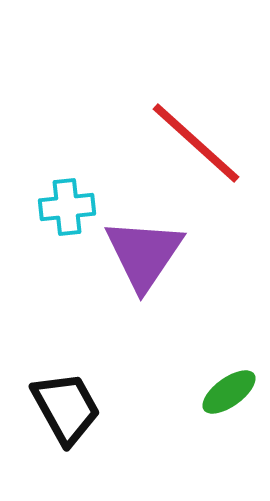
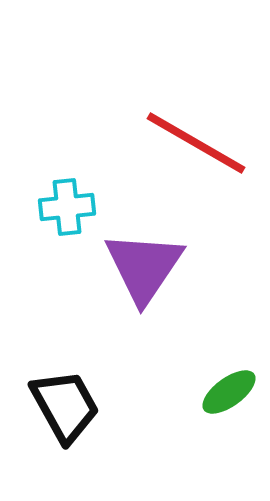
red line: rotated 12 degrees counterclockwise
purple triangle: moved 13 px down
black trapezoid: moved 1 px left, 2 px up
